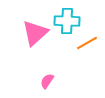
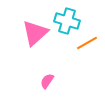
cyan cross: rotated 15 degrees clockwise
